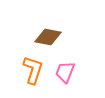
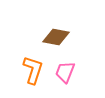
brown diamond: moved 8 px right
